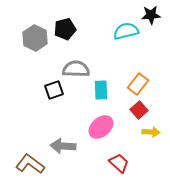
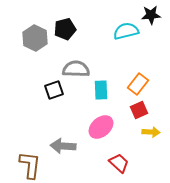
red square: rotated 18 degrees clockwise
brown L-shape: moved 1 px down; rotated 60 degrees clockwise
